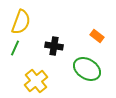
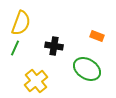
yellow semicircle: moved 1 px down
orange rectangle: rotated 16 degrees counterclockwise
